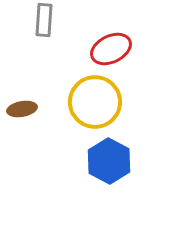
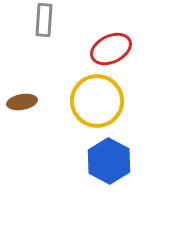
yellow circle: moved 2 px right, 1 px up
brown ellipse: moved 7 px up
